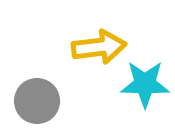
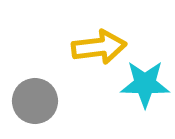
gray circle: moved 2 px left
